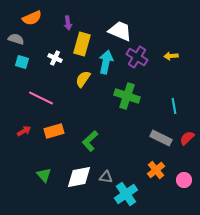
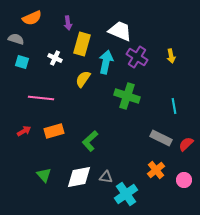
yellow arrow: rotated 96 degrees counterclockwise
pink line: rotated 20 degrees counterclockwise
red semicircle: moved 1 px left, 6 px down
